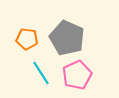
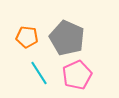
orange pentagon: moved 2 px up
cyan line: moved 2 px left
